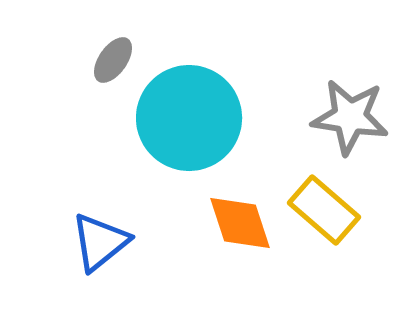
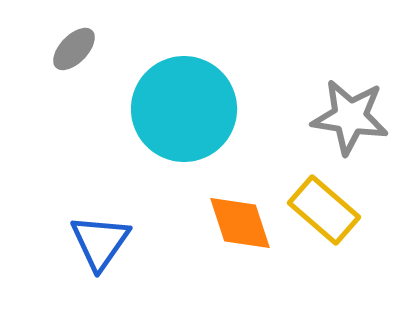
gray ellipse: moved 39 px left, 11 px up; rotated 9 degrees clockwise
cyan circle: moved 5 px left, 9 px up
blue triangle: rotated 16 degrees counterclockwise
